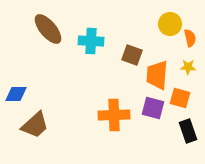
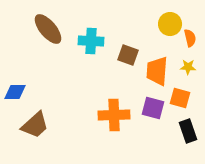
brown square: moved 4 px left
orange trapezoid: moved 4 px up
blue diamond: moved 1 px left, 2 px up
